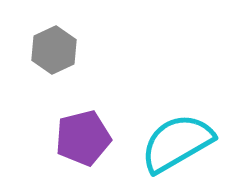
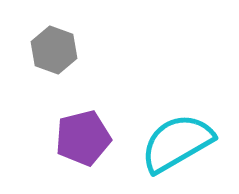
gray hexagon: rotated 15 degrees counterclockwise
